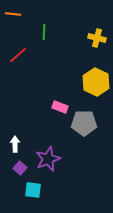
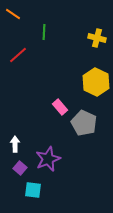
orange line: rotated 28 degrees clockwise
pink rectangle: rotated 28 degrees clockwise
gray pentagon: rotated 25 degrees clockwise
